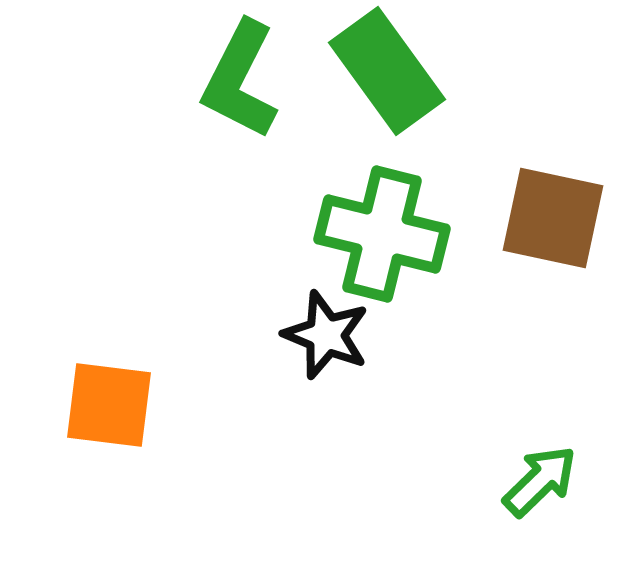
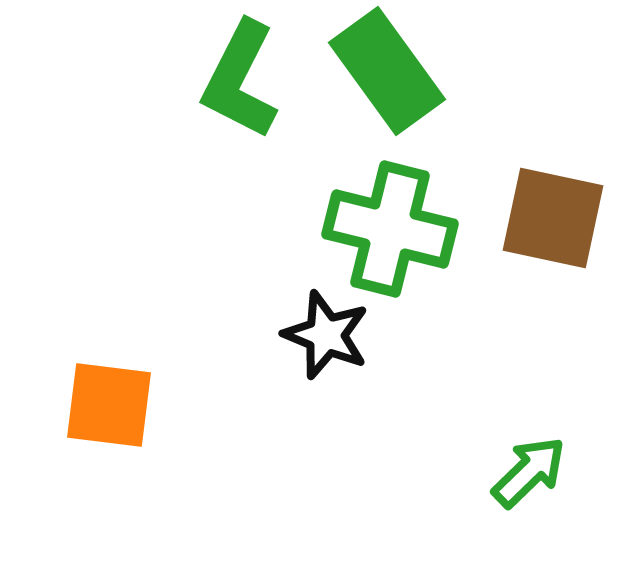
green cross: moved 8 px right, 5 px up
green arrow: moved 11 px left, 9 px up
